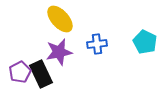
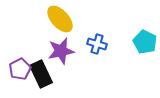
blue cross: rotated 24 degrees clockwise
purple star: moved 2 px right, 1 px up
purple pentagon: moved 3 px up
